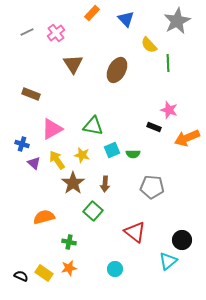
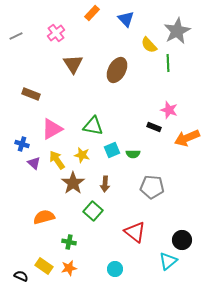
gray star: moved 10 px down
gray line: moved 11 px left, 4 px down
yellow rectangle: moved 7 px up
